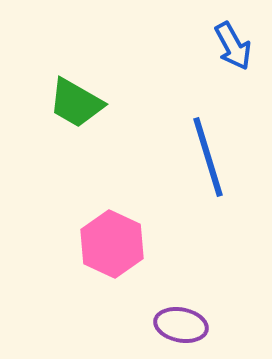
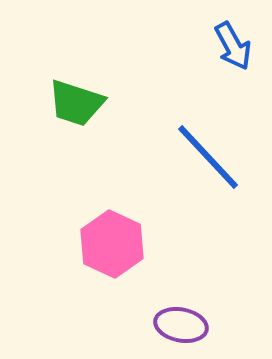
green trapezoid: rotated 12 degrees counterclockwise
blue line: rotated 26 degrees counterclockwise
